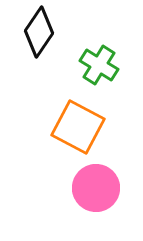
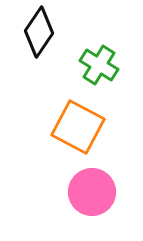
pink circle: moved 4 px left, 4 px down
